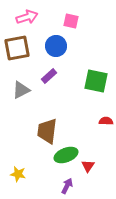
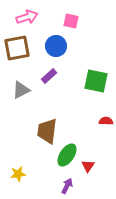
green ellipse: moved 1 px right; rotated 35 degrees counterclockwise
yellow star: rotated 21 degrees counterclockwise
